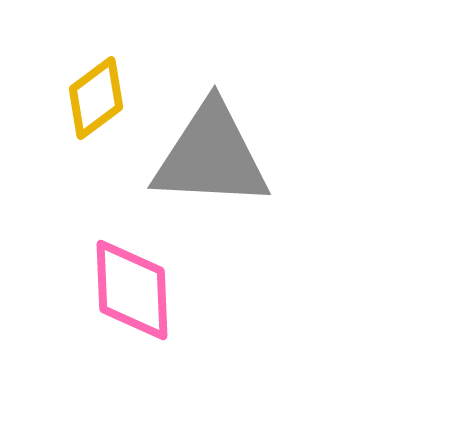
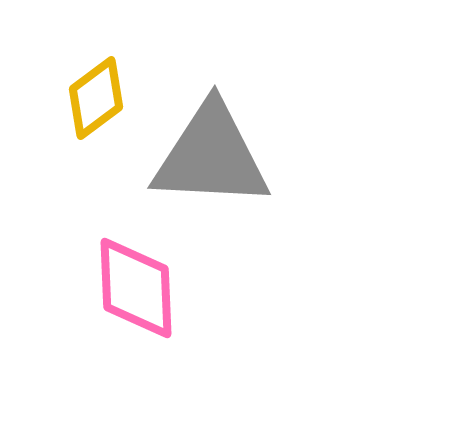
pink diamond: moved 4 px right, 2 px up
